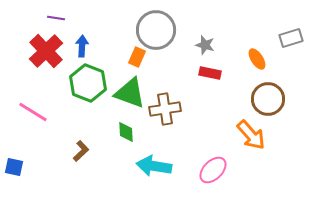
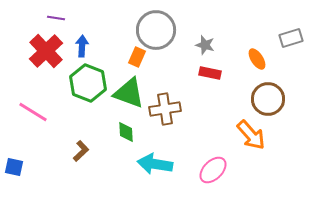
green triangle: moved 1 px left
cyan arrow: moved 1 px right, 2 px up
